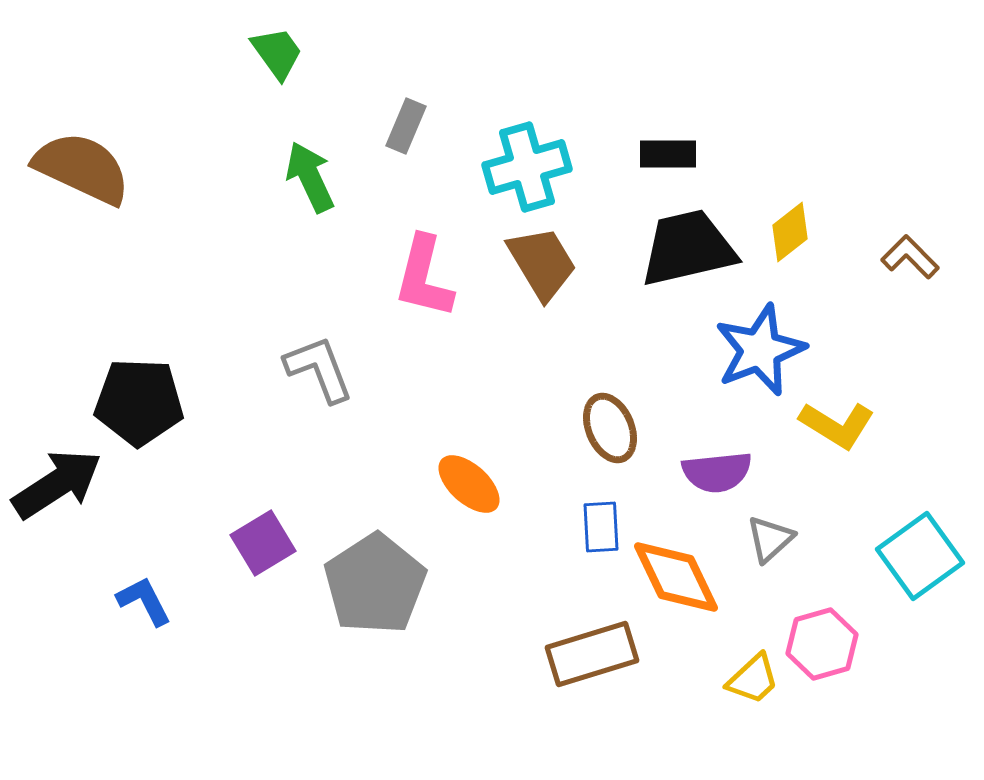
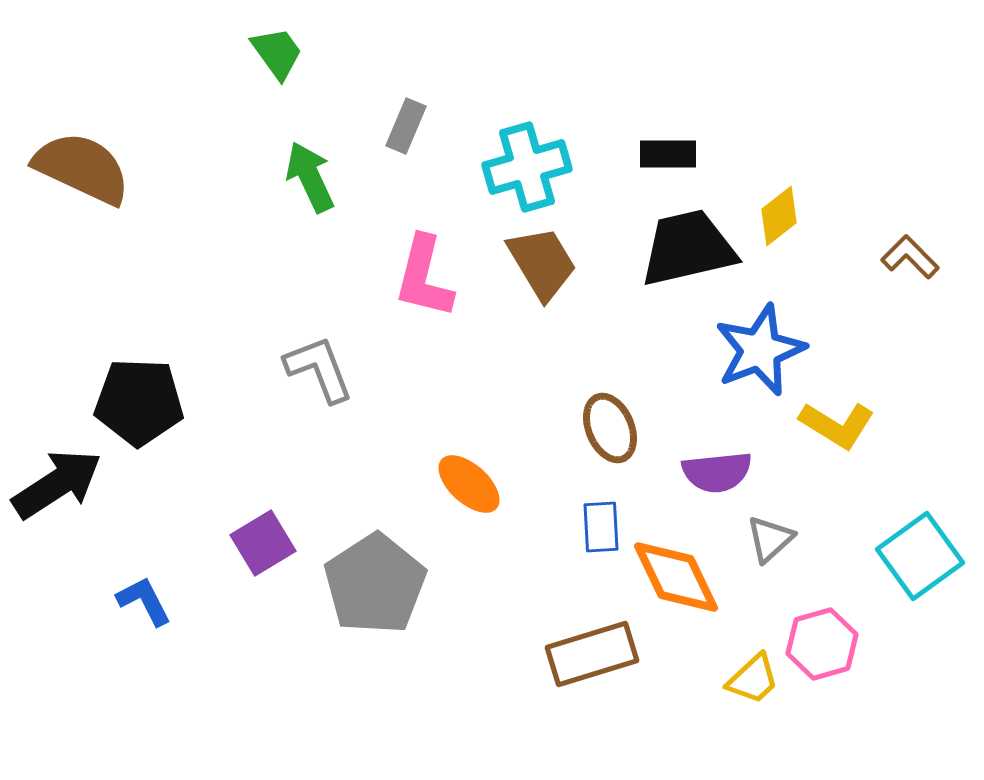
yellow diamond: moved 11 px left, 16 px up
